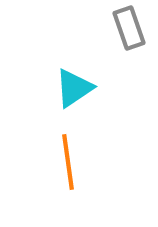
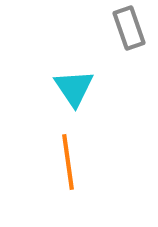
cyan triangle: rotated 30 degrees counterclockwise
